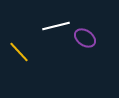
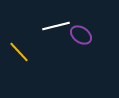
purple ellipse: moved 4 px left, 3 px up
